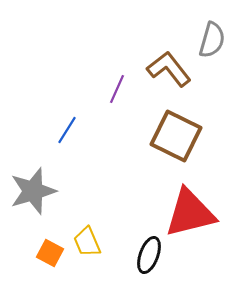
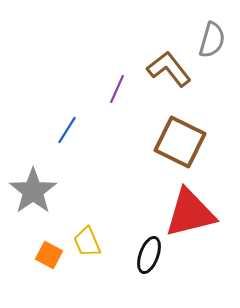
brown square: moved 4 px right, 6 px down
gray star: rotated 18 degrees counterclockwise
orange square: moved 1 px left, 2 px down
